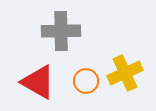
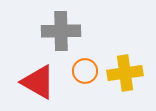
yellow cross: rotated 16 degrees clockwise
orange circle: moved 1 px left, 10 px up
